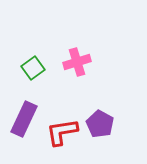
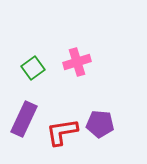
purple pentagon: rotated 24 degrees counterclockwise
